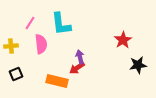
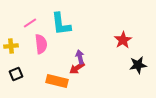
pink line: rotated 24 degrees clockwise
